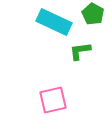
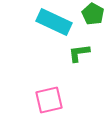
green L-shape: moved 1 px left, 2 px down
pink square: moved 4 px left
